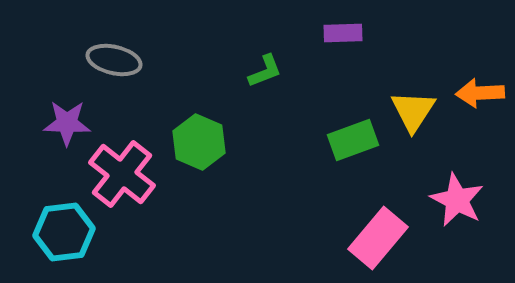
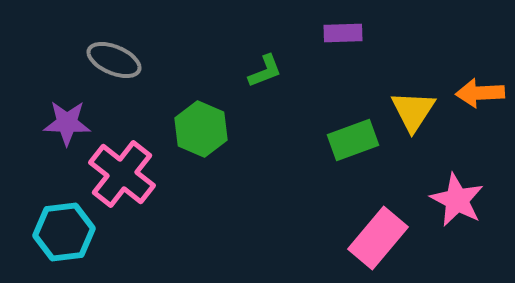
gray ellipse: rotated 10 degrees clockwise
green hexagon: moved 2 px right, 13 px up
